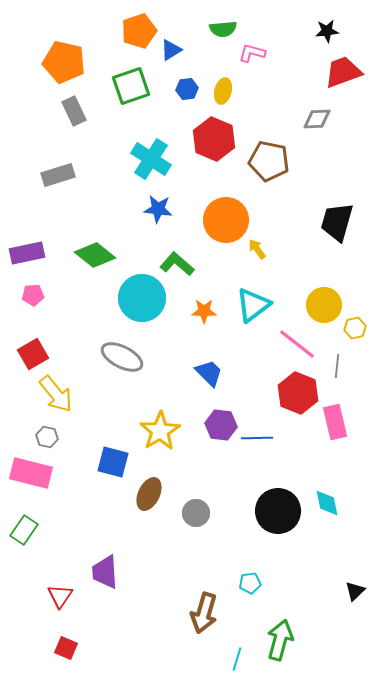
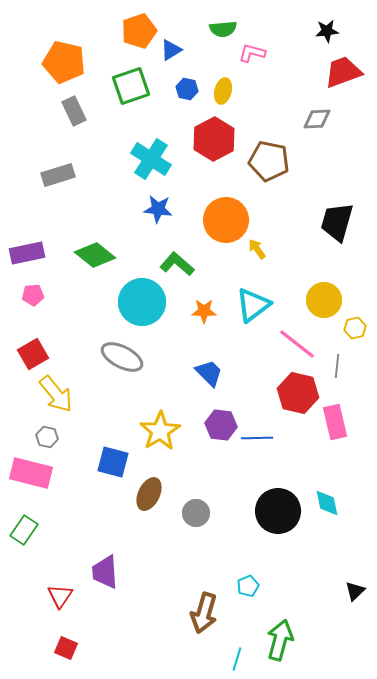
blue hexagon at (187, 89): rotated 20 degrees clockwise
red hexagon at (214, 139): rotated 9 degrees clockwise
cyan circle at (142, 298): moved 4 px down
yellow circle at (324, 305): moved 5 px up
red hexagon at (298, 393): rotated 9 degrees counterclockwise
cyan pentagon at (250, 583): moved 2 px left, 3 px down; rotated 15 degrees counterclockwise
